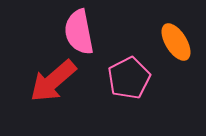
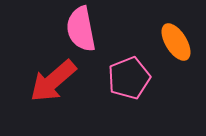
pink semicircle: moved 2 px right, 3 px up
pink pentagon: rotated 6 degrees clockwise
